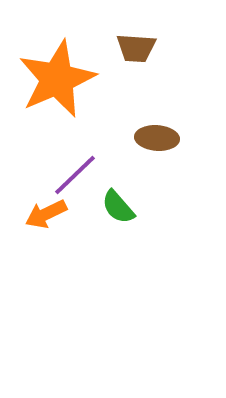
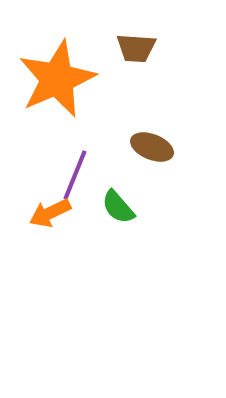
brown ellipse: moved 5 px left, 9 px down; rotated 18 degrees clockwise
purple line: rotated 24 degrees counterclockwise
orange arrow: moved 4 px right, 1 px up
